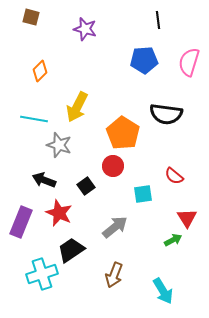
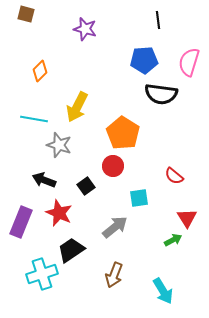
brown square: moved 5 px left, 3 px up
black semicircle: moved 5 px left, 20 px up
cyan square: moved 4 px left, 4 px down
